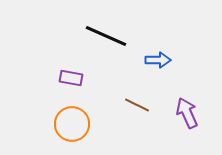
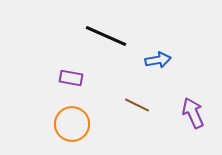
blue arrow: rotated 10 degrees counterclockwise
purple arrow: moved 6 px right
